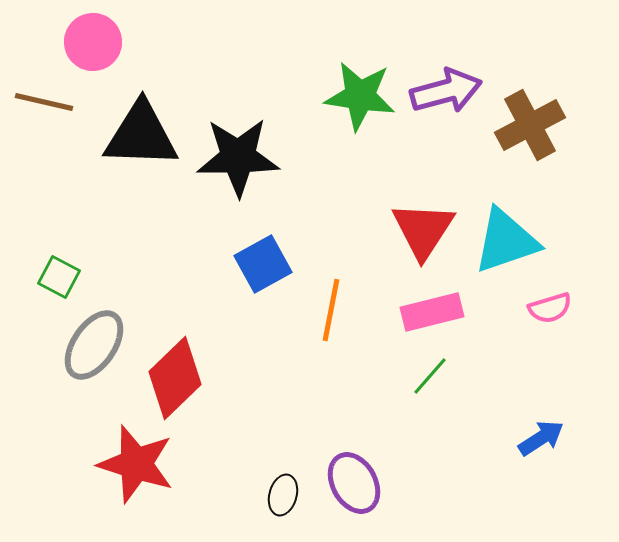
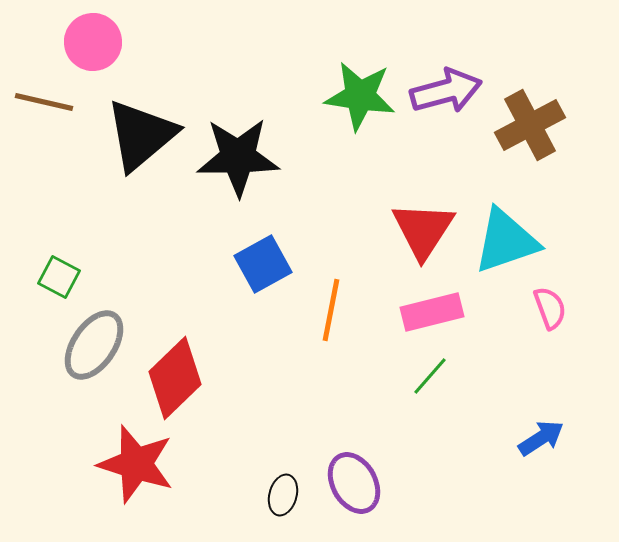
black triangle: rotated 42 degrees counterclockwise
pink semicircle: rotated 93 degrees counterclockwise
